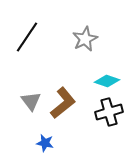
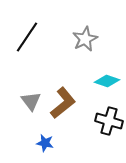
black cross: moved 9 px down; rotated 32 degrees clockwise
